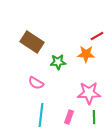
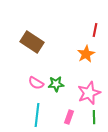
red line: moved 2 px left, 6 px up; rotated 48 degrees counterclockwise
orange star: rotated 30 degrees counterclockwise
green star: moved 2 px left, 22 px down
pink star: rotated 20 degrees counterclockwise
cyan line: moved 4 px left
